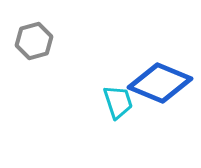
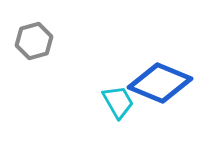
cyan trapezoid: rotated 12 degrees counterclockwise
